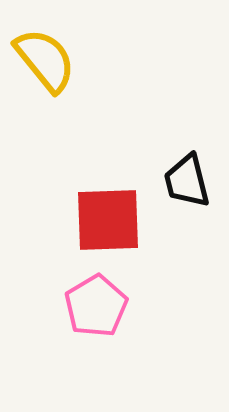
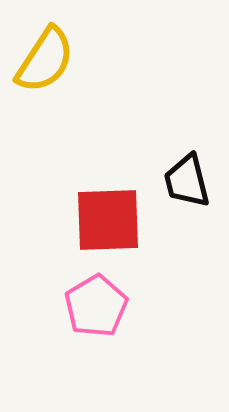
yellow semicircle: rotated 72 degrees clockwise
